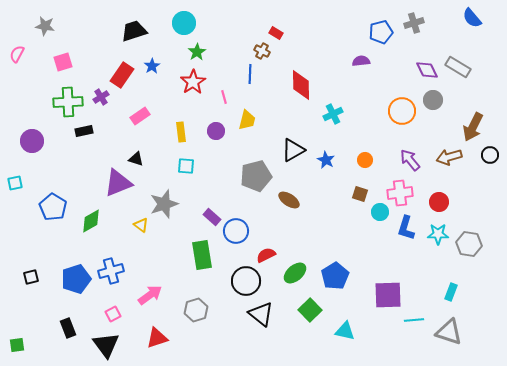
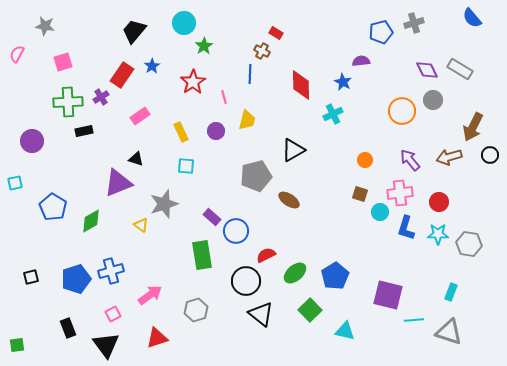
black trapezoid at (134, 31): rotated 32 degrees counterclockwise
green star at (197, 52): moved 7 px right, 6 px up
gray rectangle at (458, 67): moved 2 px right, 2 px down
yellow rectangle at (181, 132): rotated 18 degrees counterclockwise
blue star at (326, 160): moved 17 px right, 78 px up
purple square at (388, 295): rotated 16 degrees clockwise
